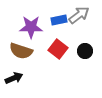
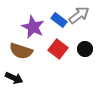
blue rectangle: rotated 49 degrees clockwise
purple star: moved 2 px right; rotated 25 degrees clockwise
black circle: moved 2 px up
black arrow: rotated 48 degrees clockwise
